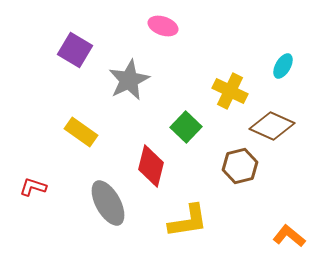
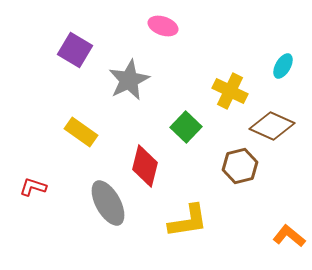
red diamond: moved 6 px left
